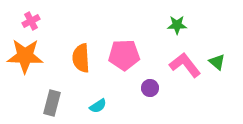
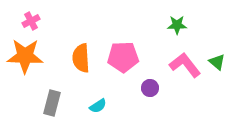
pink pentagon: moved 1 px left, 2 px down
